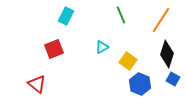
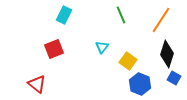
cyan rectangle: moved 2 px left, 1 px up
cyan triangle: rotated 24 degrees counterclockwise
blue square: moved 1 px right, 1 px up
